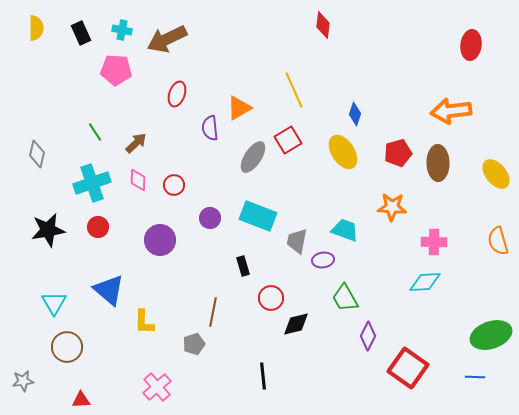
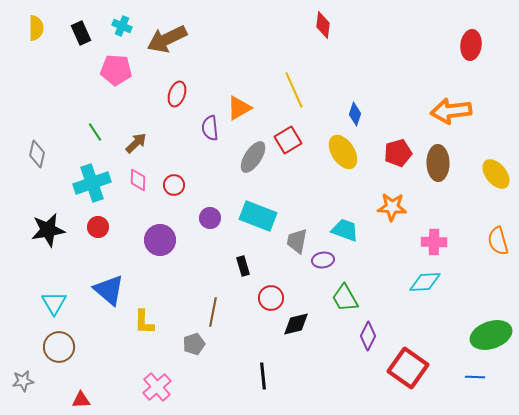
cyan cross at (122, 30): moved 4 px up; rotated 12 degrees clockwise
brown circle at (67, 347): moved 8 px left
